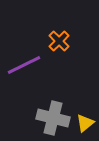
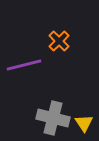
purple line: rotated 12 degrees clockwise
yellow triangle: moved 1 px left; rotated 24 degrees counterclockwise
